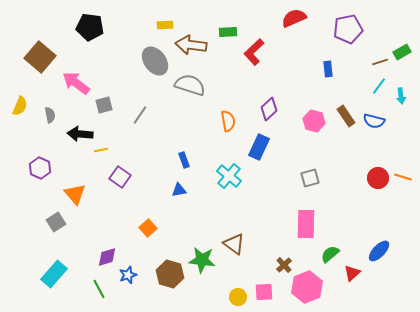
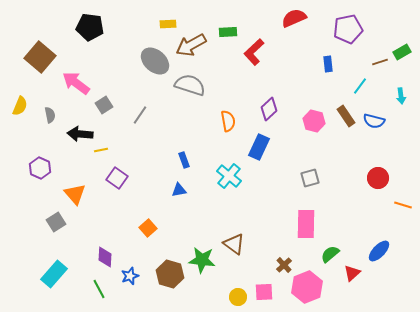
yellow rectangle at (165, 25): moved 3 px right, 1 px up
brown arrow at (191, 45): rotated 36 degrees counterclockwise
gray ellipse at (155, 61): rotated 12 degrees counterclockwise
blue rectangle at (328, 69): moved 5 px up
cyan line at (379, 86): moved 19 px left
gray square at (104, 105): rotated 18 degrees counterclockwise
purple square at (120, 177): moved 3 px left, 1 px down
orange line at (403, 177): moved 28 px down
purple diamond at (107, 257): moved 2 px left; rotated 70 degrees counterclockwise
blue star at (128, 275): moved 2 px right, 1 px down
